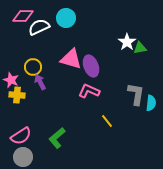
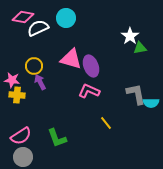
pink diamond: moved 1 px down; rotated 10 degrees clockwise
white semicircle: moved 1 px left, 1 px down
white star: moved 3 px right, 6 px up
yellow circle: moved 1 px right, 1 px up
pink star: moved 1 px right; rotated 14 degrees counterclockwise
gray L-shape: rotated 20 degrees counterclockwise
cyan semicircle: rotated 84 degrees clockwise
yellow line: moved 1 px left, 2 px down
green L-shape: rotated 70 degrees counterclockwise
